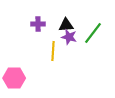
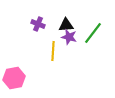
purple cross: rotated 24 degrees clockwise
pink hexagon: rotated 10 degrees counterclockwise
